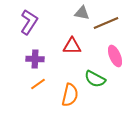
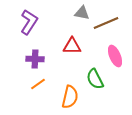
green semicircle: rotated 35 degrees clockwise
orange semicircle: moved 2 px down
